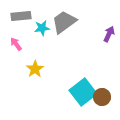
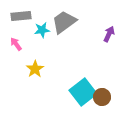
cyan star: moved 2 px down
